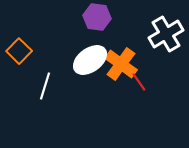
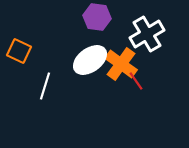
white cross: moved 19 px left
orange square: rotated 20 degrees counterclockwise
red line: moved 3 px left, 1 px up
